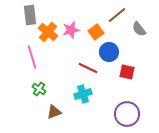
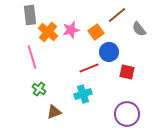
red line: moved 1 px right; rotated 48 degrees counterclockwise
